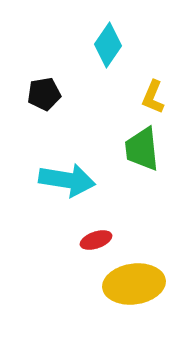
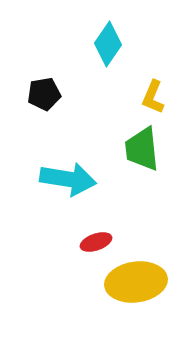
cyan diamond: moved 1 px up
cyan arrow: moved 1 px right, 1 px up
red ellipse: moved 2 px down
yellow ellipse: moved 2 px right, 2 px up
